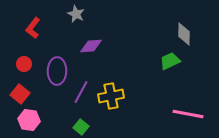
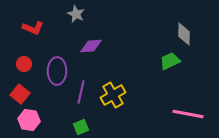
red L-shape: rotated 105 degrees counterclockwise
purple line: rotated 15 degrees counterclockwise
yellow cross: moved 2 px right, 1 px up; rotated 20 degrees counterclockwise
green square: rotated 28 degrees clockwise
